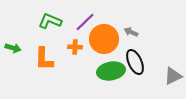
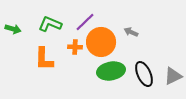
green L-shape: moved 3 px down
orange circle: moved 3 px left, 3 px down
green arrow: moved 19 px up
black ellipse: moved 9 px right, 12 px down
